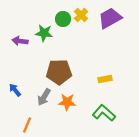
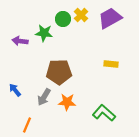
yellow rectangle: moved 6 px right, 15 px up; rotated 16 degrees clockwise
